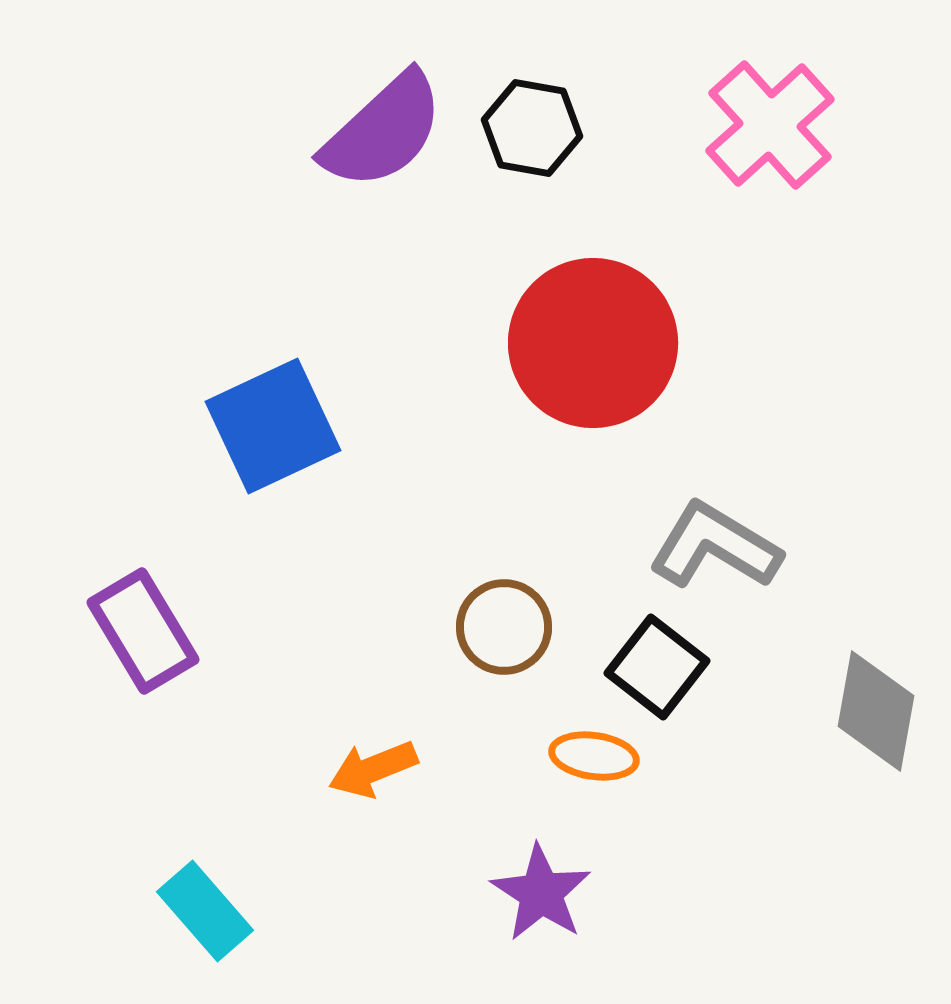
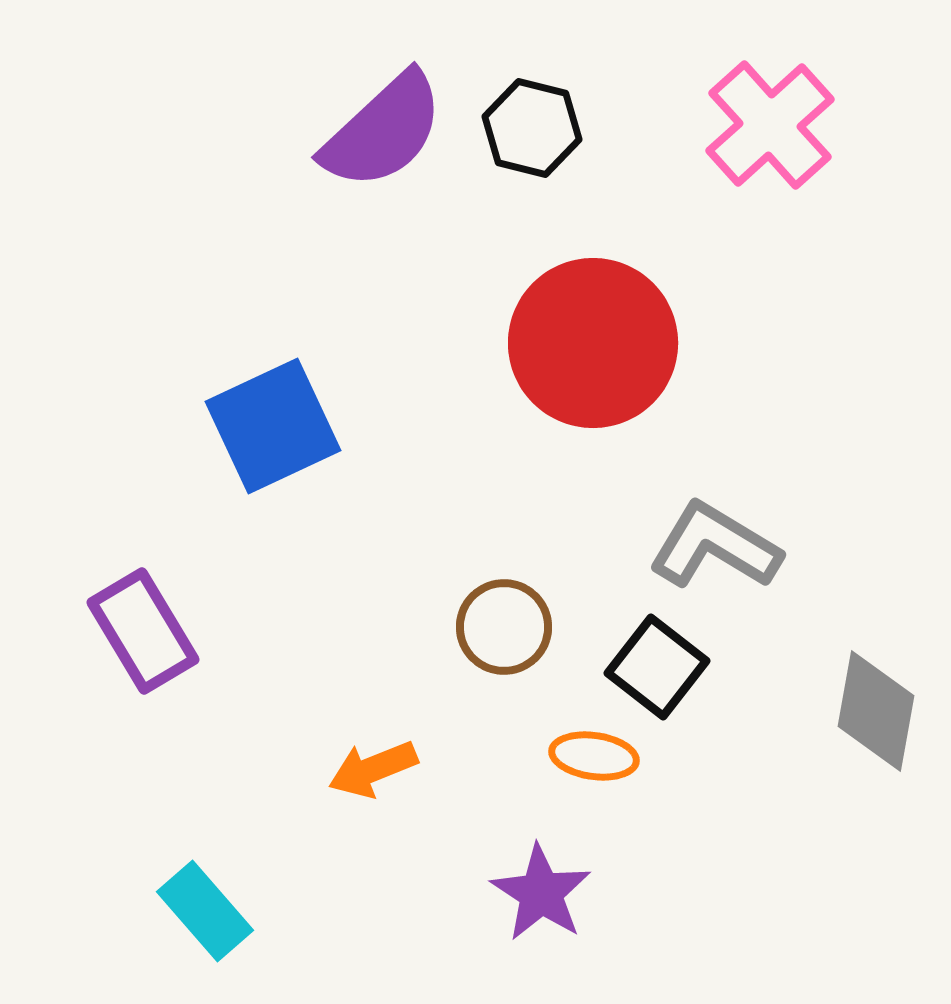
black hexagon: rotated 4 degrees clockwise
